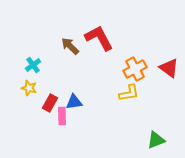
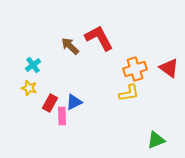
orange cross: rotated 10 degrees clockwise
blue triangle: rotated 18 degrees counterclockwise
